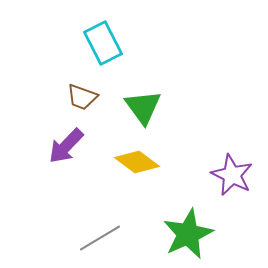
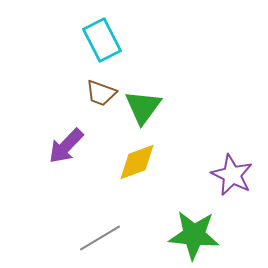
cyan rectangle: moved 1 px left, 3 px up
brown trapezoid: moved 19 px right, 4 px up
green triangle: rotated 12 degrees clockwise
yellow diamond: rotated 57 degrees counterclockwise
green star: moved 6 px right, 1 px down; rotated 30 degrees clockwise
